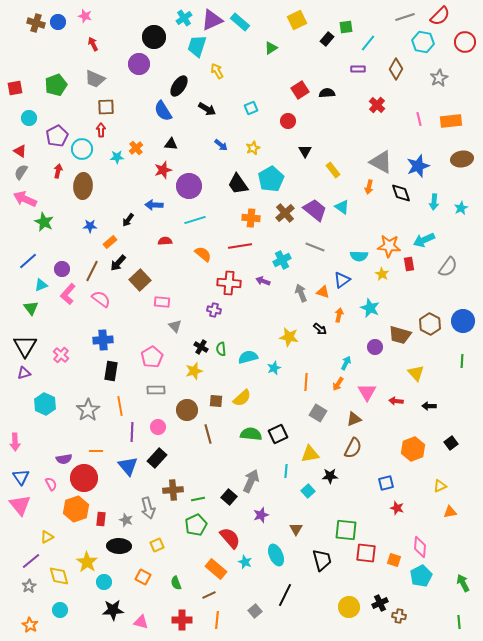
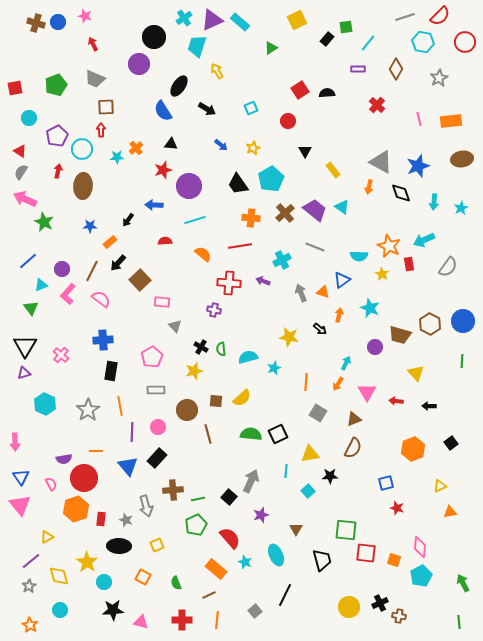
orange star at (389, 246): rotated 20 degrees clockwise
gray arrow at (148, 508): moved 2 px left, 2 px up
